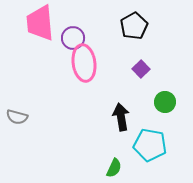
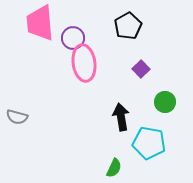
black pentagon: moved 6 px left
cyan pentagon: moved 1 px left, 2 px up
